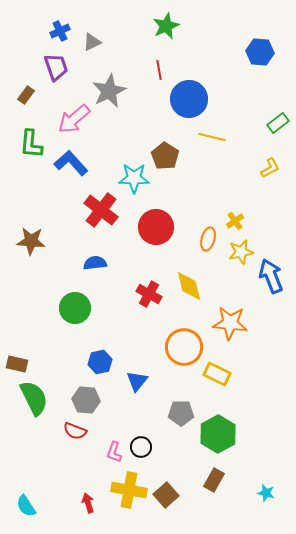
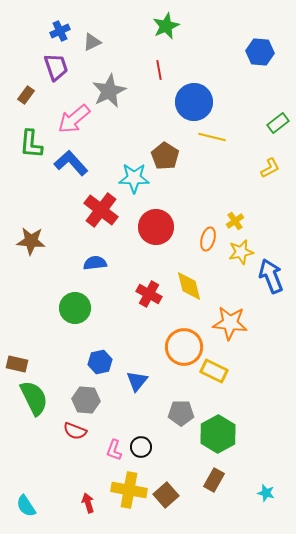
blue circle at (189, 99): moved 5 px right, 3 px down
yellow rectangle at (217, 374): moved 3 px left, 3 px up
pink L-shape at (114, 452): moved 2 px up
